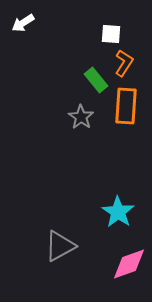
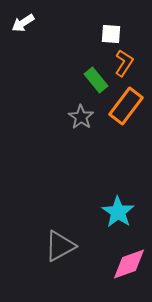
orange rectangle: rotated 33 degrees clockwise
